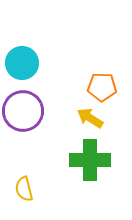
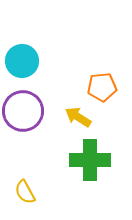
cyan circle: moved 2 px up
orange pentagon: rotated 8 degrees counterclockwise
yellow arrow: moved 12 px left, 1 px up
yellow semicircle: moved 1 px right, 3 px down; rotated 15 degrees counterclockwise
